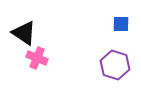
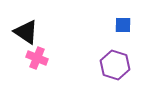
blue square: moved 2 px right, 1 px down
black triangle: moved 2 px right, 1 px up
